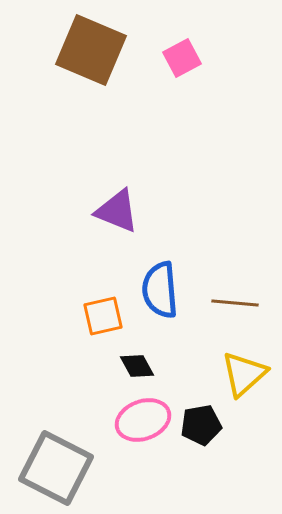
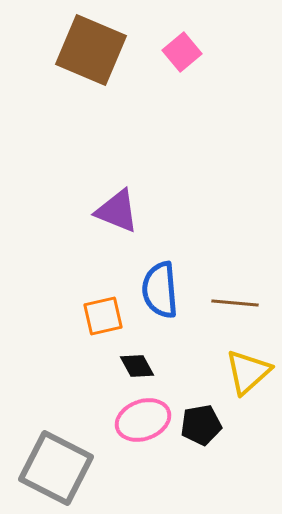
pink square: moved 6 px up; rotated 12 degrees counterclockwise
yellow triangle: moved 4 px right, 2 px up
